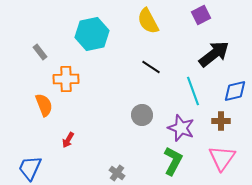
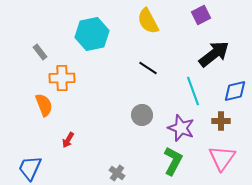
black line: moved 3 px left, 1 px down
orange cross: moved 4 px left, 1 px up
